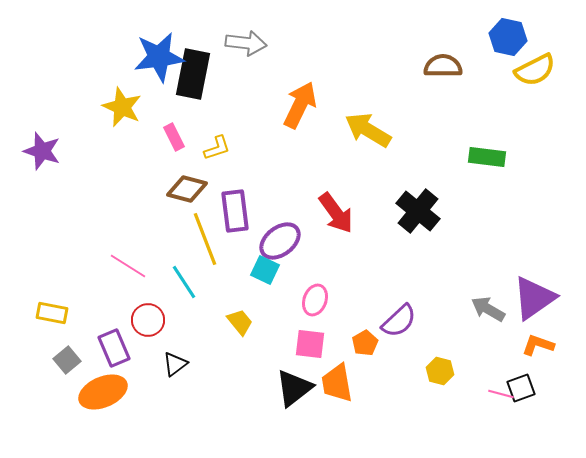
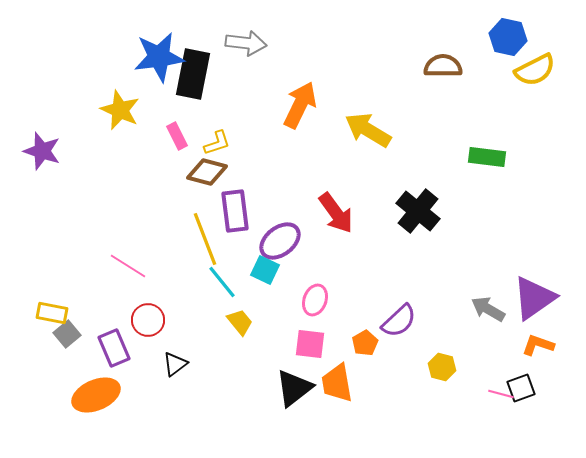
yellow star at (122, 107): moved 2 px left, 3 px down
pink rectangle at (174, 137): moved 3 px right, 1 px up
yellow L-shape at (217, 148): moved 5 px up
brown diamond at (187, 189): moved 20 px right, 17 px up
cyan line at (184, 282): moved 38 px right; rotated 6 degrees counterclockwise
gray square at (67, 360): moved 26 px up
yellow hexagon at (440, 371): moved 2 px right, 4 px up
orange ellipse at (103, 392): moved 7 px left, 3 px down
